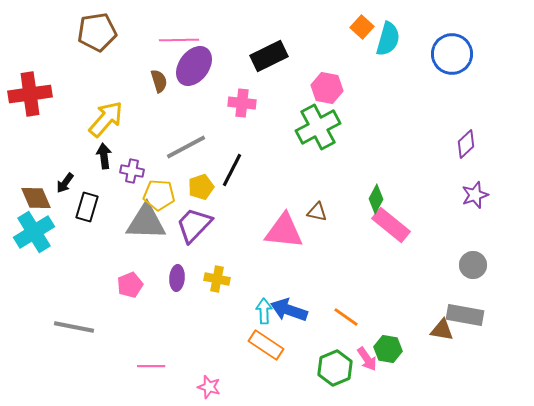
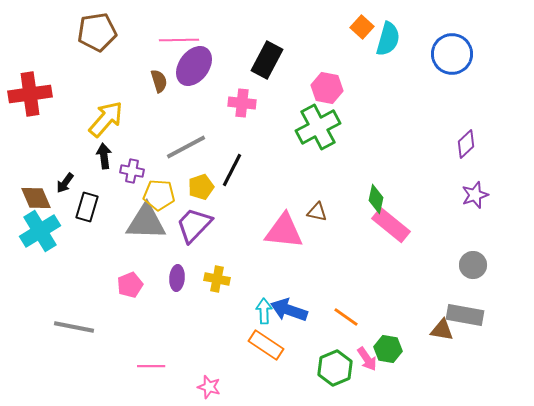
black rectangle at (269, 56): moved 2 px left, 4 px down; rotated 36 degrees counterclockwise
green diamond at (376, 199): rotated 16 degrees counterclockwise
cyan cross at (34, 232): moved 6 px right, 1 px up
